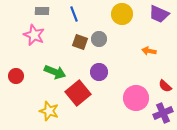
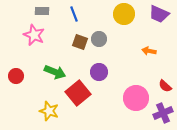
yellow circle: moved 2 px right
